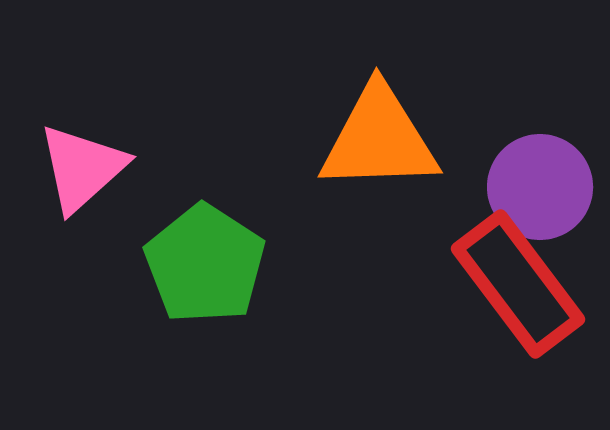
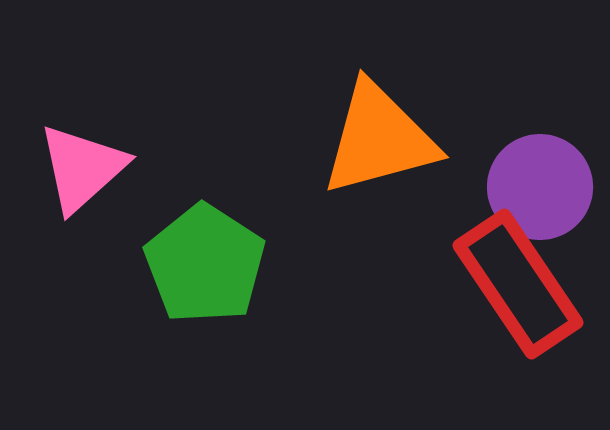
orange triangle: rotated 13 degrees counterclockwise
red rectangle: rotated 3 degrees clockwise
